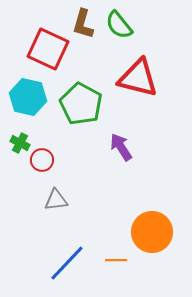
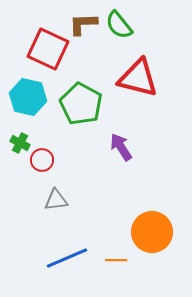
brown L-shape: rotated 72 degrees clockwise
blue line: moved 5 px up; rotated 24 degrees clockwise
